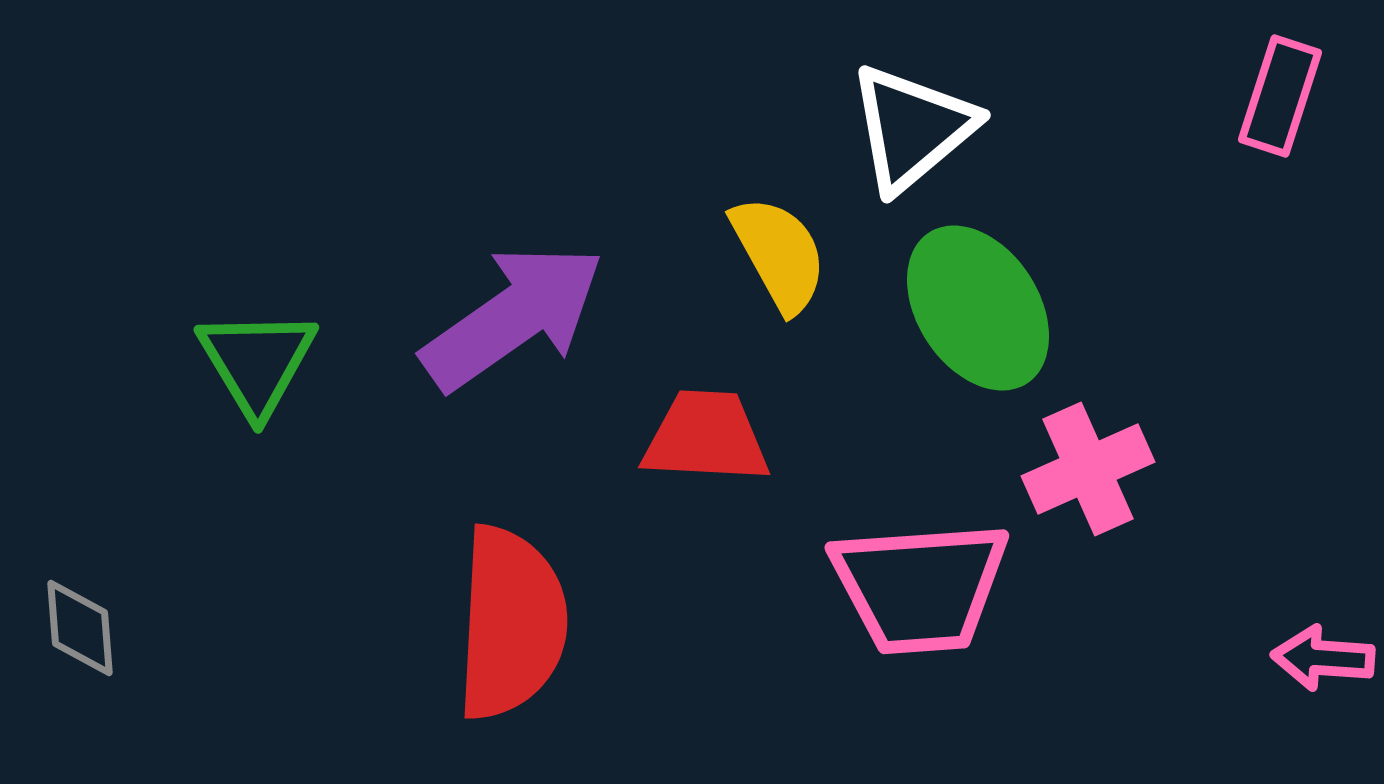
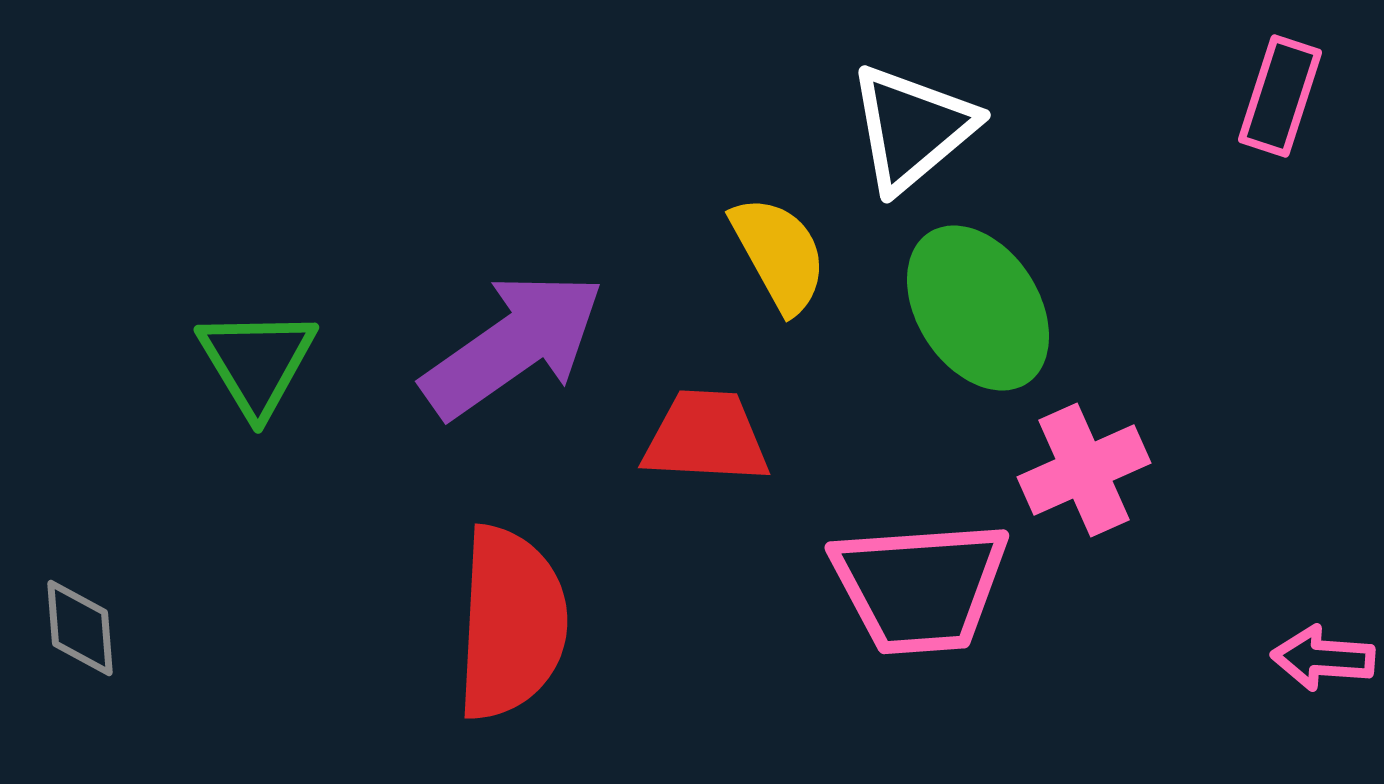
purple arrow: moved 28 px down
pink cross: moved 4 px left, 1 px down
